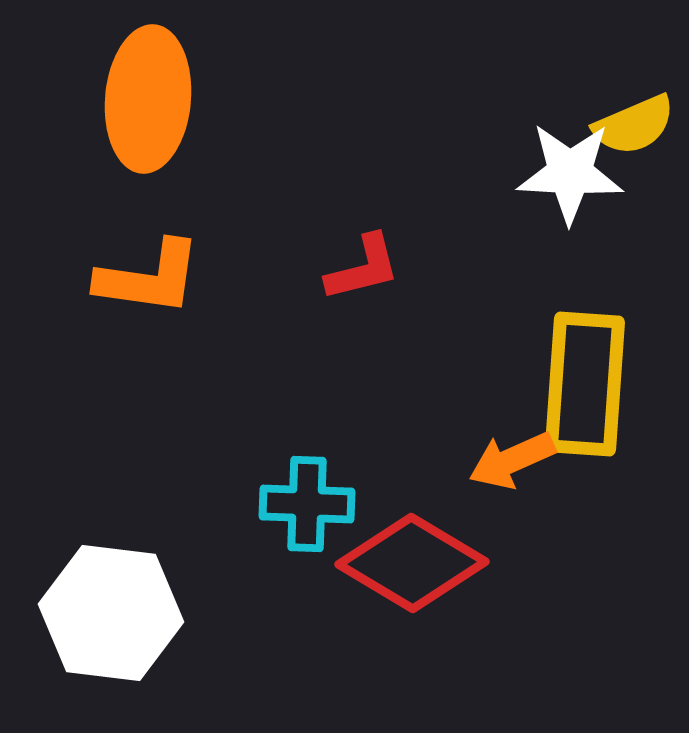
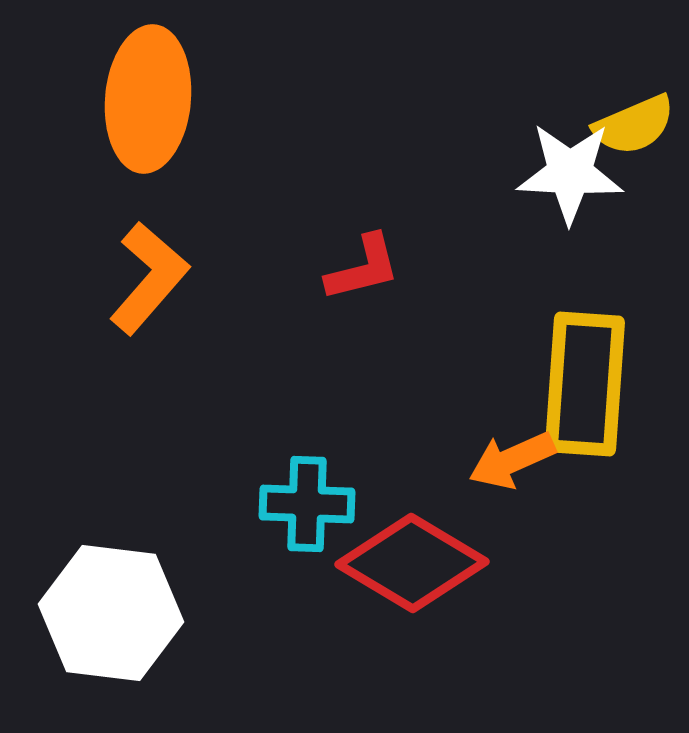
orange L-shape: rotated 57 degrees counterclockwise
